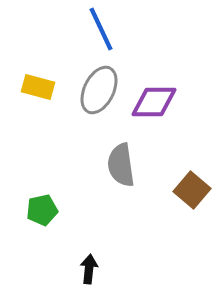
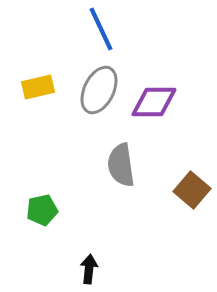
yellow rectangle: rotated 28 degrees counterclockwise
